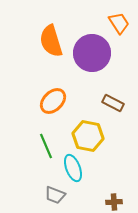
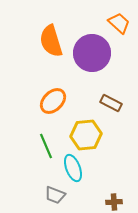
orange trapezoid: rotated 15 degrees counterclockwise
brown rectangle: moved 2 px left
yellow hexagon: moved 2 px left, 1 px up; rotated 16 degrees counterclockwise
